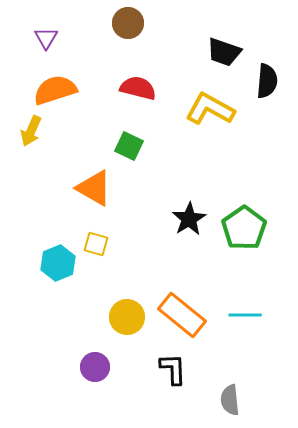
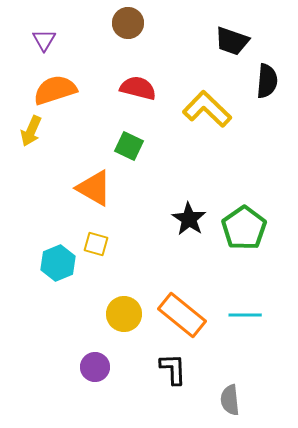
purple triangle: moved 2 px left, 2 px down
black trapezoid: moved 8 px right, 11 px up
yellow L-shape: moved 3 px left; rotated 15 degrees clockwise
black star: rotated 8 degrees counterclockwise
yellow circle: moved 3 px left, 3 px up
